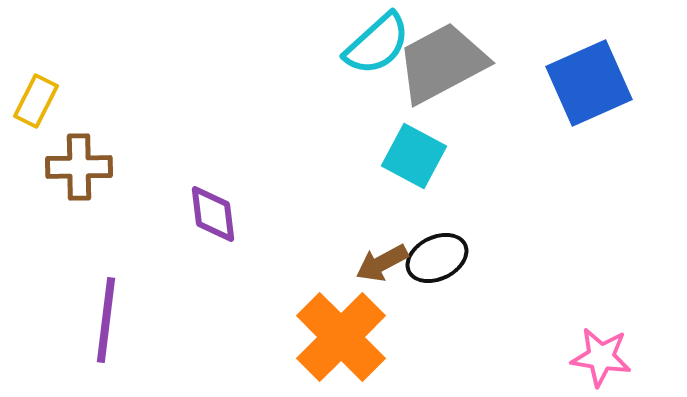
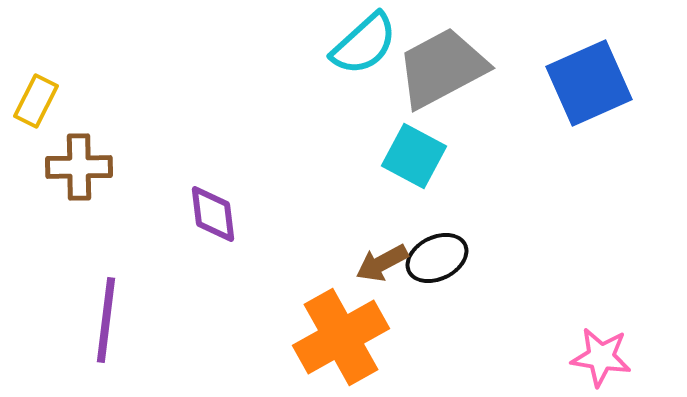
cyan semicircle: moved 13 px left
gray trapezoid: moved 5 px down
orange cross: rotated 16 degrees clockwise
